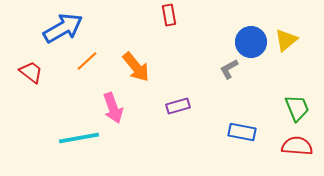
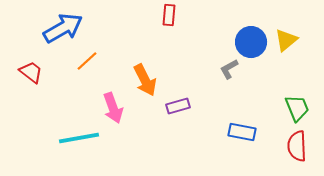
red rectangle: rotated 15 degrees clockwise
orange arrow: moved 9 px right, 13 px down; rotated 12 degrees clockwise
red semicircle: rotated 96 degrees counterclockwise
